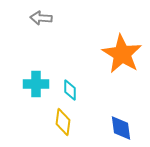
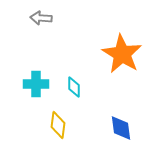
cyan diamond: moved 4 px right, 3 px up
yellow diamond: moved 5 px left, 3 px down
